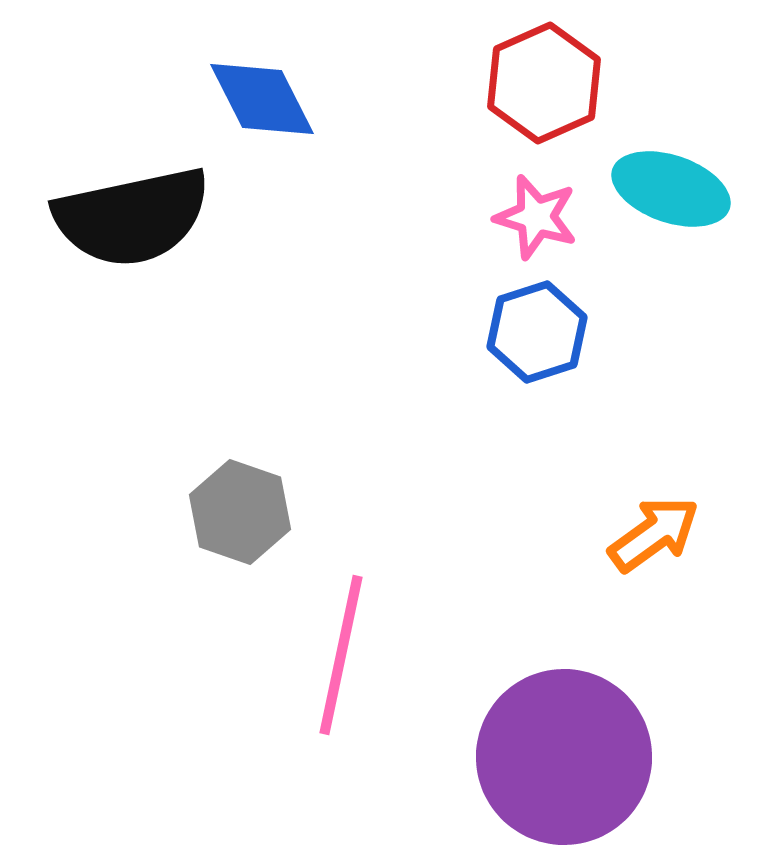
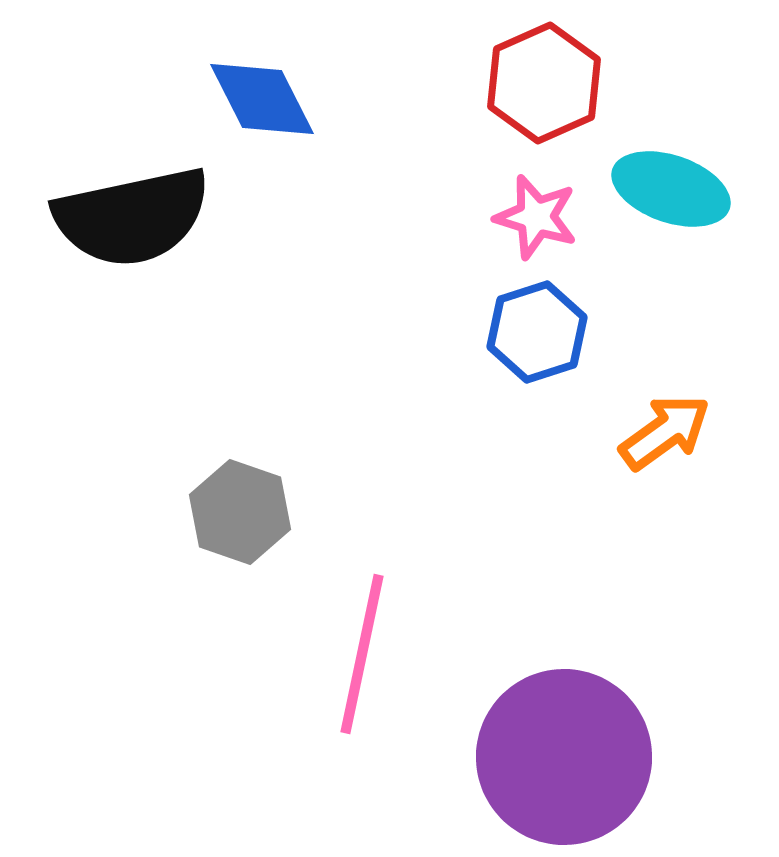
orange arrow: moved 11 px right, 102 px up
pink line: moved 21 px right, 1 px up
